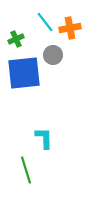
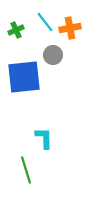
green cross: moved 9 px up
blue square: moved 4 px down
